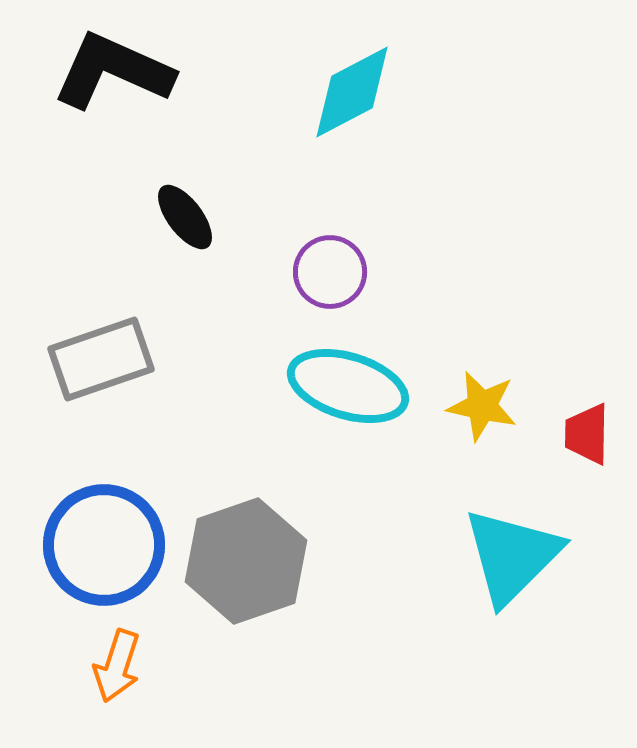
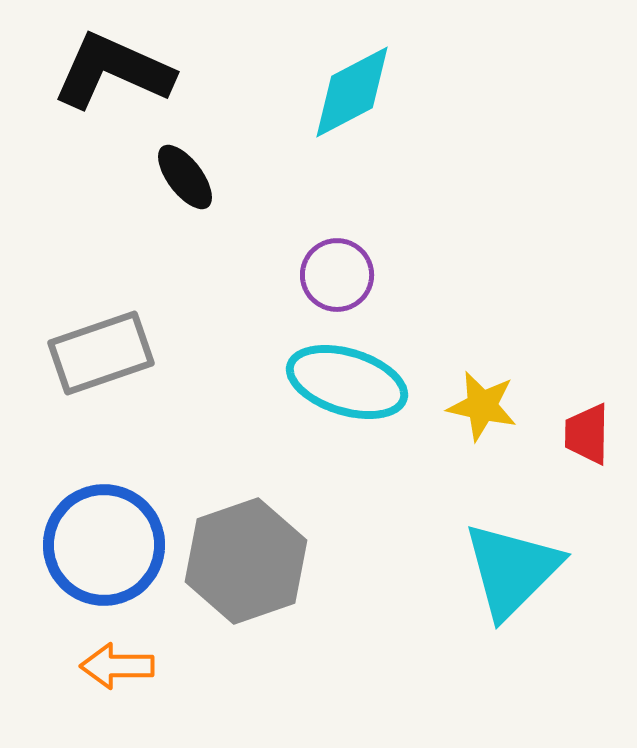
black ellipse: moved 40 px up
purple circle: moved 7 px right, 3 px down
gray rectangle: moved 6 px up
cyan ellipse: moved 1 px left, 4 px up
cyan triangle: moved 14 px down
orange arrow: rotated 72 degrees clockwise
